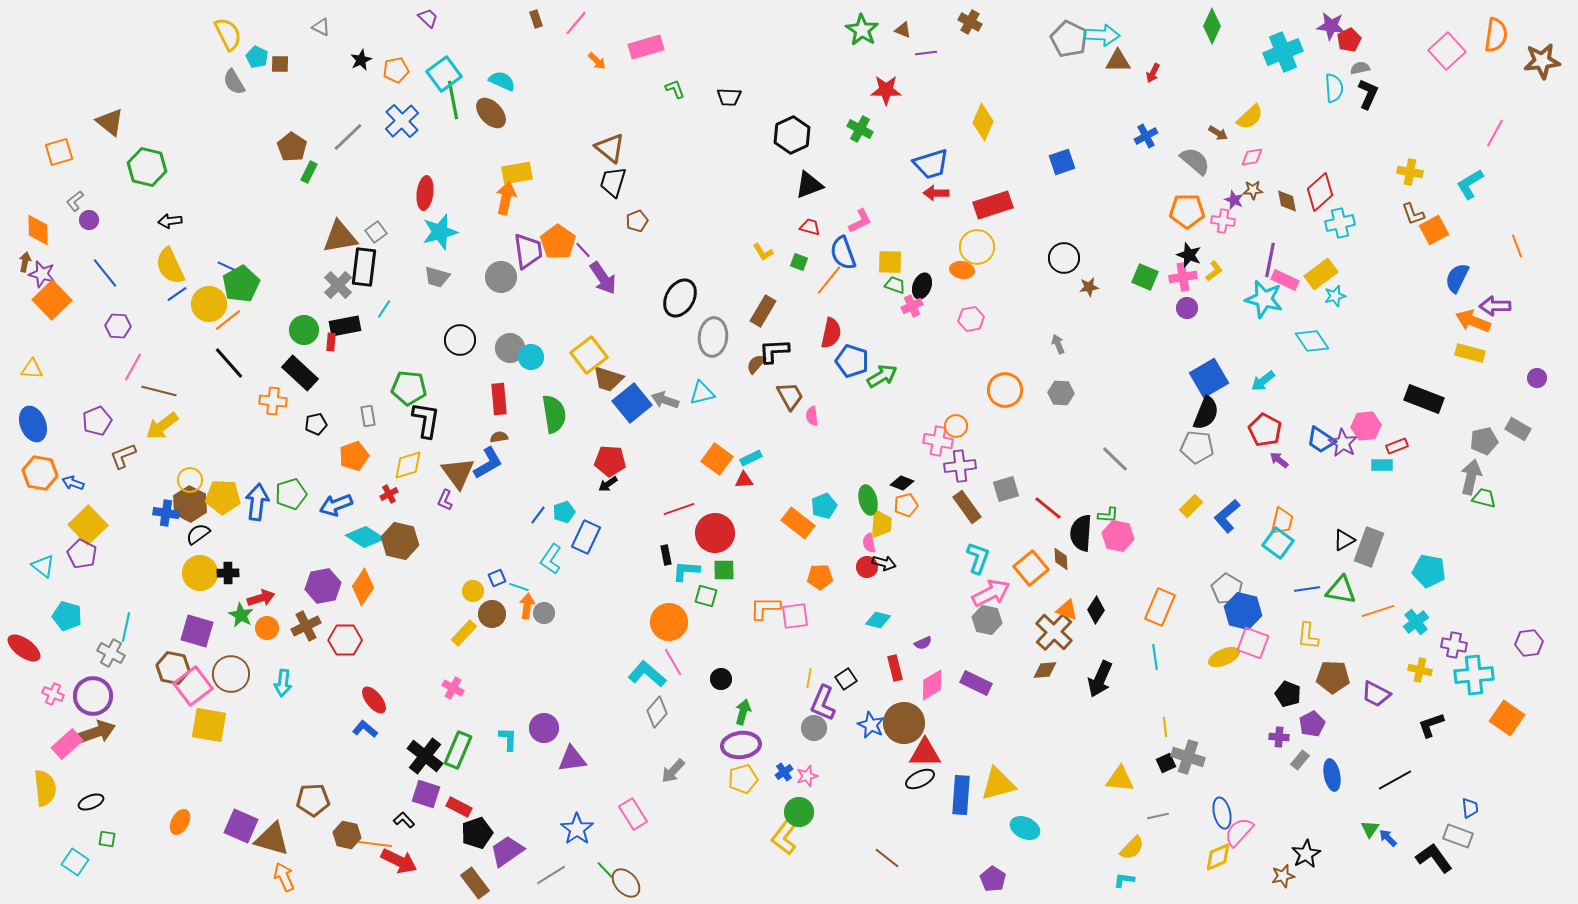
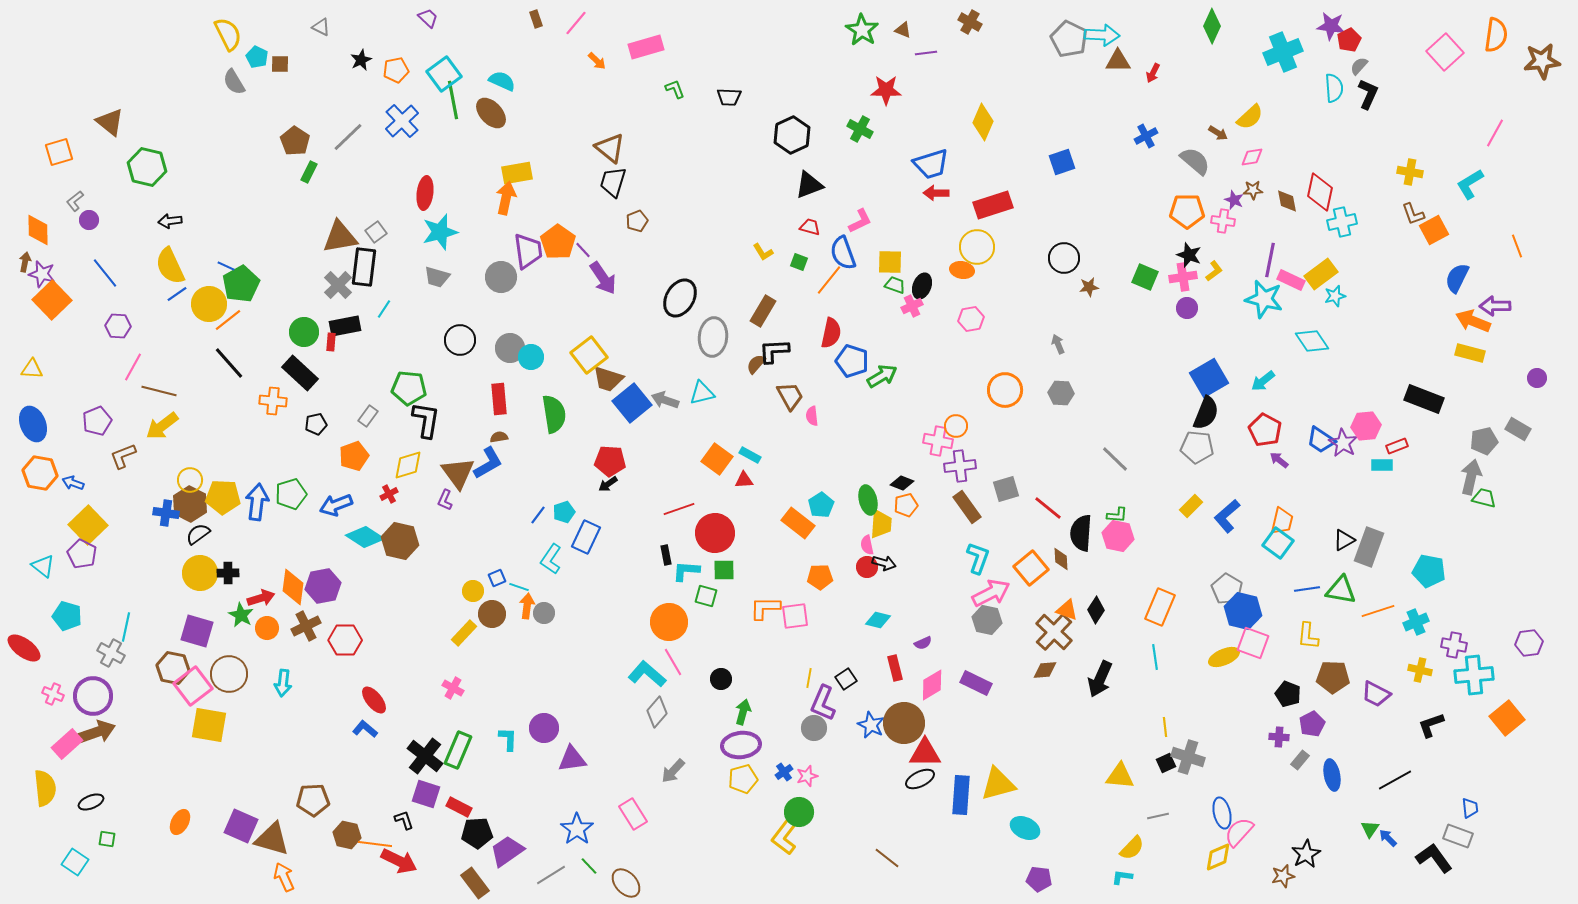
pink square at (1447, 51): moved 2 px left, 1 px down
gray semicircle at (1360, 68): moved 1 px left, 2 px up; rotated 36 degrees counterclockwise
brown pentagon at (292, 147): moved 3 px right, 6 px up
red diamond at (1320, 192): rotated 36 degrees counterclockwise
cyan cross at (1340, 223): moved 2 px right, 1 px up
pink rectangle at (1285, 280): moved 6 px right
green circle at (304, 330): moved 2 px down
gray rectangle at (368, 416): rotated 45 degrees clockwise
cyan rectangle at (751, 458): moved 1 px left, 3 px up; rotated 55 degrees clockwise
cyan pentagon at (824, 506): moved 3 px left, 1 px up; rotated 10 degrees counterclockwise
green L-shape at (1108, 515): moved 9 px right
pink semicircle at (869, 543): moved 2 px left, 2 px down
orange diamond at (363, 587): moved 70 px left; rotated 27 degrees counterclockwise
cyan cross at (1416, 622): rotated 15 degrees clockwise
brown circle at (231, 674): moved 2 px left
orange square at (1507, 718): rotated 16 degrees clockwise
yellow triangle at (1120, 779): moved 3 px up
black L-shape at (404, 820): rotated 25 degrees clockwise
black pentagon at (477, 833): rotated 16 degrees clockwise
green line at (605, 870): moved 16 px left, 4 px up
purple pentagon at (993, 879): moved 46 px right; rotated 25 degrees counterclockwise
cyan L-shape at (1124, 880): moved 2 px left, 3 px up
